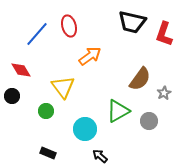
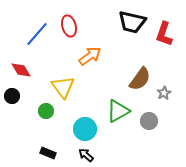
black arrow: moved 14 px left, 1 px up
